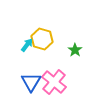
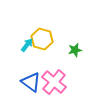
green star: rotated 24 degrees clockwise
blue triangle: rotated 25 degrees counterclockwise
